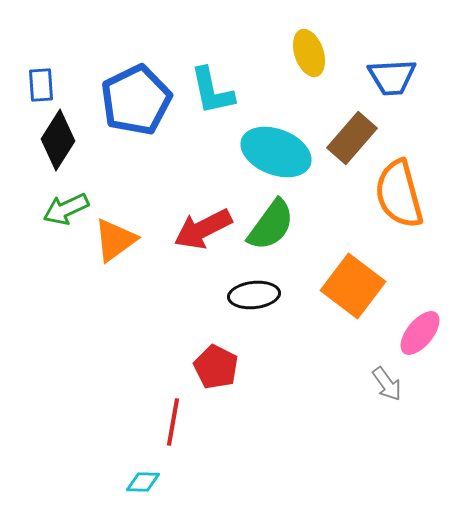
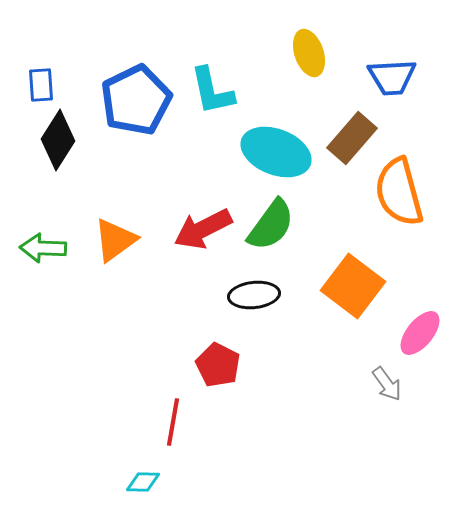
orange semicircle: moved 2 px up
green arrow: moved 23 px left, 39 px down; rotated 27 degrees clockwise
red pentagon: moved 2 px right, 2 px up
